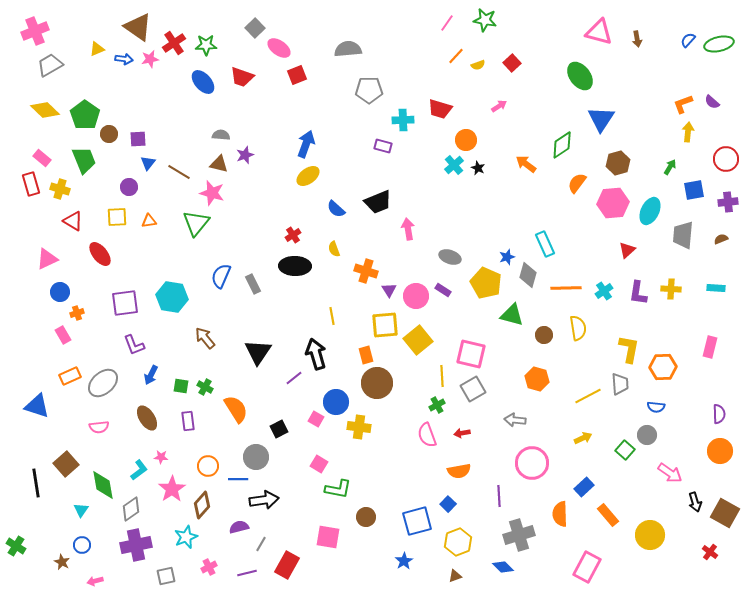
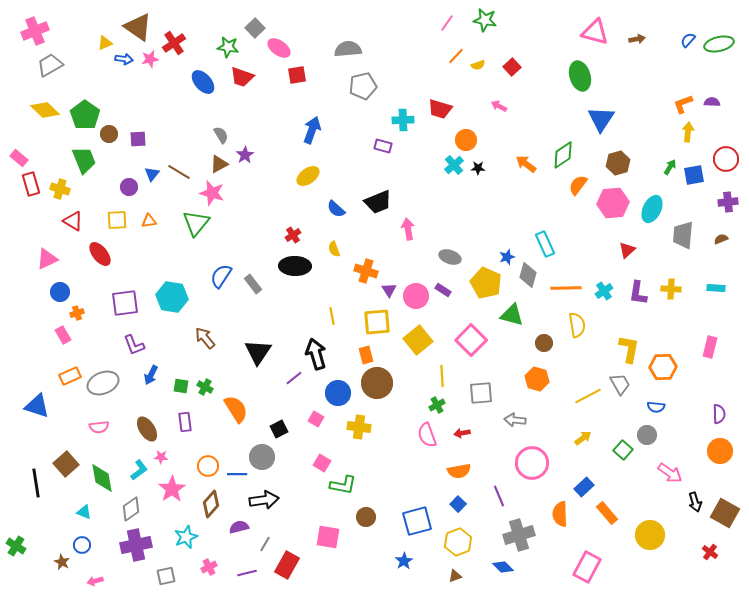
pink triangle at (599, 32): moved 4 px left
brown arrow at (637, 39): rotated 91 degrees counterclockwise
green star at (206, 45): moved 22 px right, 2 px down; rotated 10 degrees clockwise
yellow triangle at (97, 49): moved 8 px right, 6 px up
red square at (512, 63): moved 4 px down
red square at (297, 75): rotated 12 degrees clockwise
green ellipse at (580, 76): rotated 20 degrees clockwise
gray pentagon at (369, 90): moved 6 px left, 4 px up; rotated 12 degrees counterclockwise
purple semicircle at (712, 102): rotated 140 degrees clockwise
pink arrow at (499, 106): rotated 119 degrees counterclockwise
gray semicircle at (221, 135): rotated 54 degrees clockwise
blue arrow at (306, 144): moved 6 px right, 14 px up
green diamond at (562, 145): moved 1 px right, 10 px down
purple star at (245, 155): rotated 12 degrees counterclockwise
pink rectangle at (42, 158): moved 23 px left
blue triangle at (148, 163): moved 4 px right, 11 px down
brown triangle at (219, 164): rotated 42 degrees counterclockwise
black star at (478, 168): rotated 24 degrees counterclockwise
orange semicircle at (577, 183): moved 1 px right, 2 px down
blue square at (694, 190): moved 15 px up
cyan ellipse at (650, 211): moved 2 px right, 2 px up
yellow square at (117, 217): moved 3 px down
blue semicircle at (221, 276): rotated 10 degrees clockwise
gray rectangle at (253, 284): rotated 12 degrees counterclockwise
yellow square at (385, 325): moved 8 px left, 3 px up
yellow semicircle at (578, 328): moved 1 px left, 3 px up
brown circle at (544, 335): moved 8 px down
pink square at (471, 354): moved 14 px up; rotated 32 degrees clockwise
gray ellipse at (103, 383): rotated 20 degrees clockwise
gray trapezoid at (620, 384): rotated 25 degrees counterclockwise
gray square at (473, 389): moved 8 px right, 4 px down; rotated 25 degrees clockwise
blue circle at (336, 402): moved 2 px right, 9 px up
brown ellipse at (147, 418): moved 11 px down
purple rectangle at (188, 421): moved 3 px left, 1 px down
yellow arrow at (583, 438): rotated 12 degrees counterclockwise
green square at (625, 450): moved 2 px left
gray circle at (256, 457): moved 6 px right
pink square at (319, 464): moved 3 px right, 1 px up
blue line at (238, 479): moved 1 px left, 5 px up
green diamond at (103, 485): moved 1 px left, 7 px up
green L-shape at (338, 489): moved 5 px right, 4 px up
purple line at (499, 496): rotated 20 degrees counterclockwise
blue square at (448, 504): moved 10 px right
brown diamond at (202, 505): moved 9 px right, 1 px up
cyan triangle at (81, 510): moved 3 px right, 2 px down; rotated 42 degrees counterclockwise
orange rectangle at (608, 515): moved 1 px left, 2 px up
gray line at (261, 544): moved 4 px right
